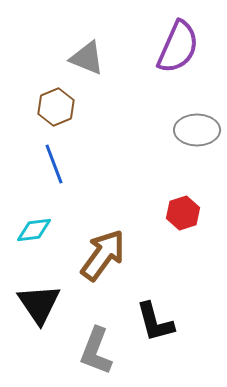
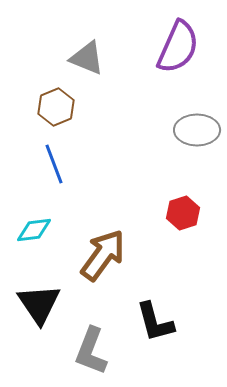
gray L-shape: moved 5 px left
